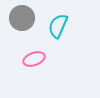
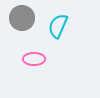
pink ellipse: rotated 20 degrees clockwise
